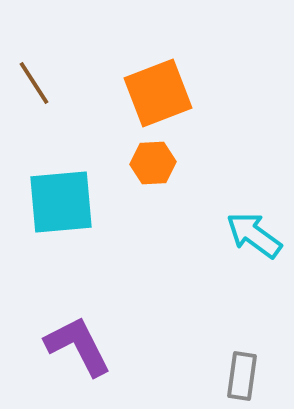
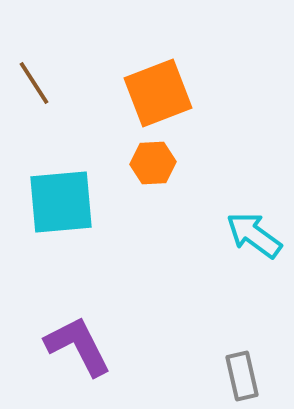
gray rectangle: rotated 21 degrees counterclockwise
